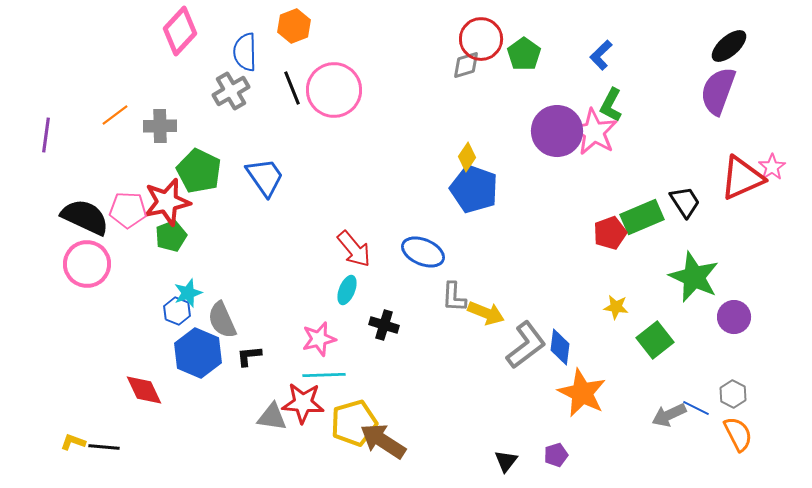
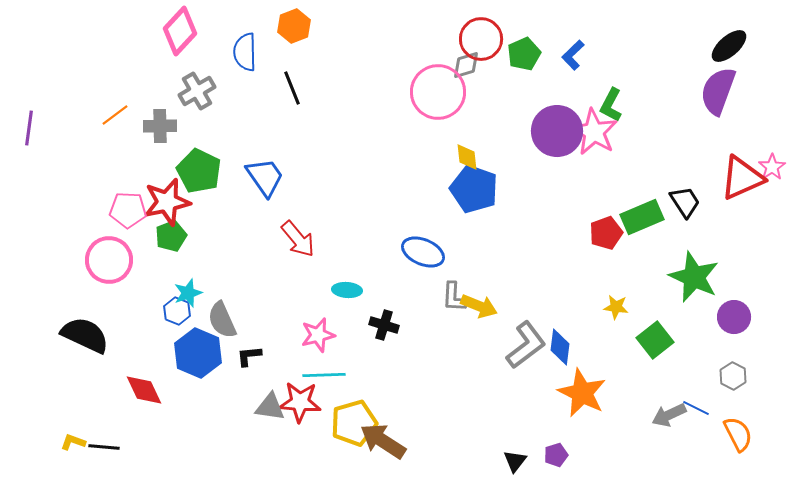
green pentagon at (524, 54): rotated 12 degrees clockwise
blue L-shape at (601, 55): moved 28 px left
pink circle at (334, 90): moved 104 px right, 2 px down
gray cross at (231, 91): moved 34 px left
purple line at (46, 135): moved 17 px left, 7 px up
yellow diamond at (467, 157): rotated 40 degrees counterclockwise
black semicircle at (85, 217): moved 118 px down
red pentagon at (610, 233): moved 4 px left
red arrow at (354, 249): moved 56 px left, 10 px up
pink circle at (87, 264): moved 22 px right, 4 px up
cyan ellipse at (347, 290): rotated 72 degrees clockwise
yellow arrow at (486, 313): moved 7 px left, 7 px up
pink star at (319, 339): moved 1 px left, 4 px up
gray hexagon at (733, 394): moved 18 px up
red star at (303, 403): moved 3 px left, 1 px up
gray triangle at (272, 417): moved 2 px left, 10 px up
black triangle at (506, 461): moved 9 px right
